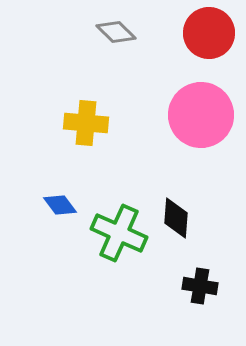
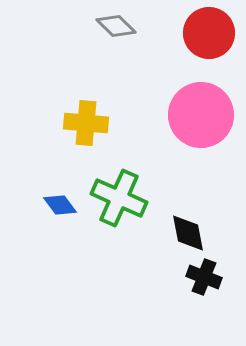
gray diamond: moved 6 px up
black diamond: moved 12 px right, 15 px down; rotated 15 degrees counterclockwise
green cross: moved 35 px up
black cross: moved 4 px right, 9 px up; rotated 12 degrees clockwise
